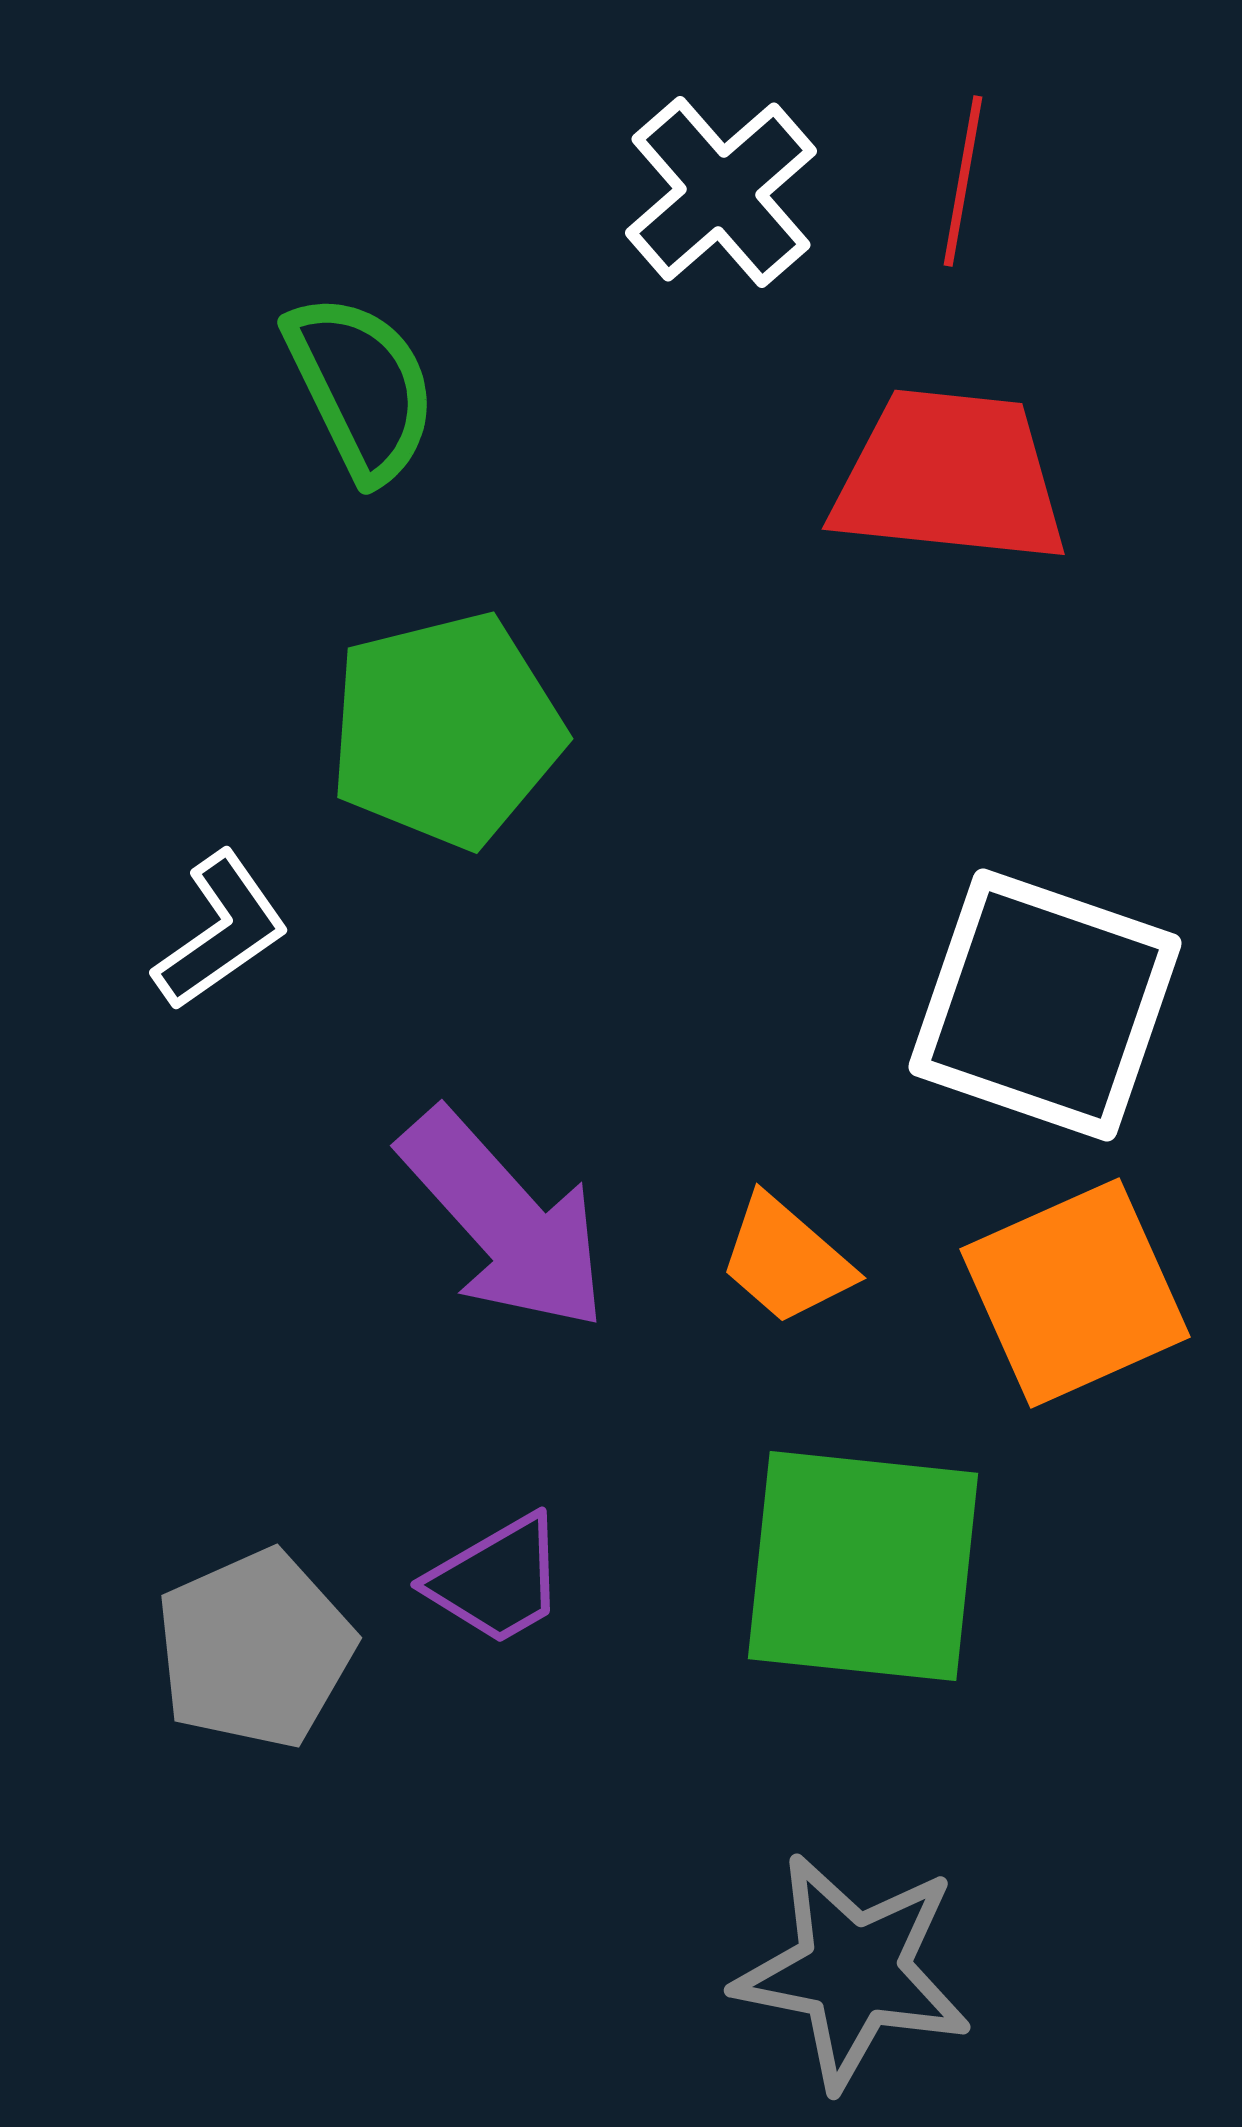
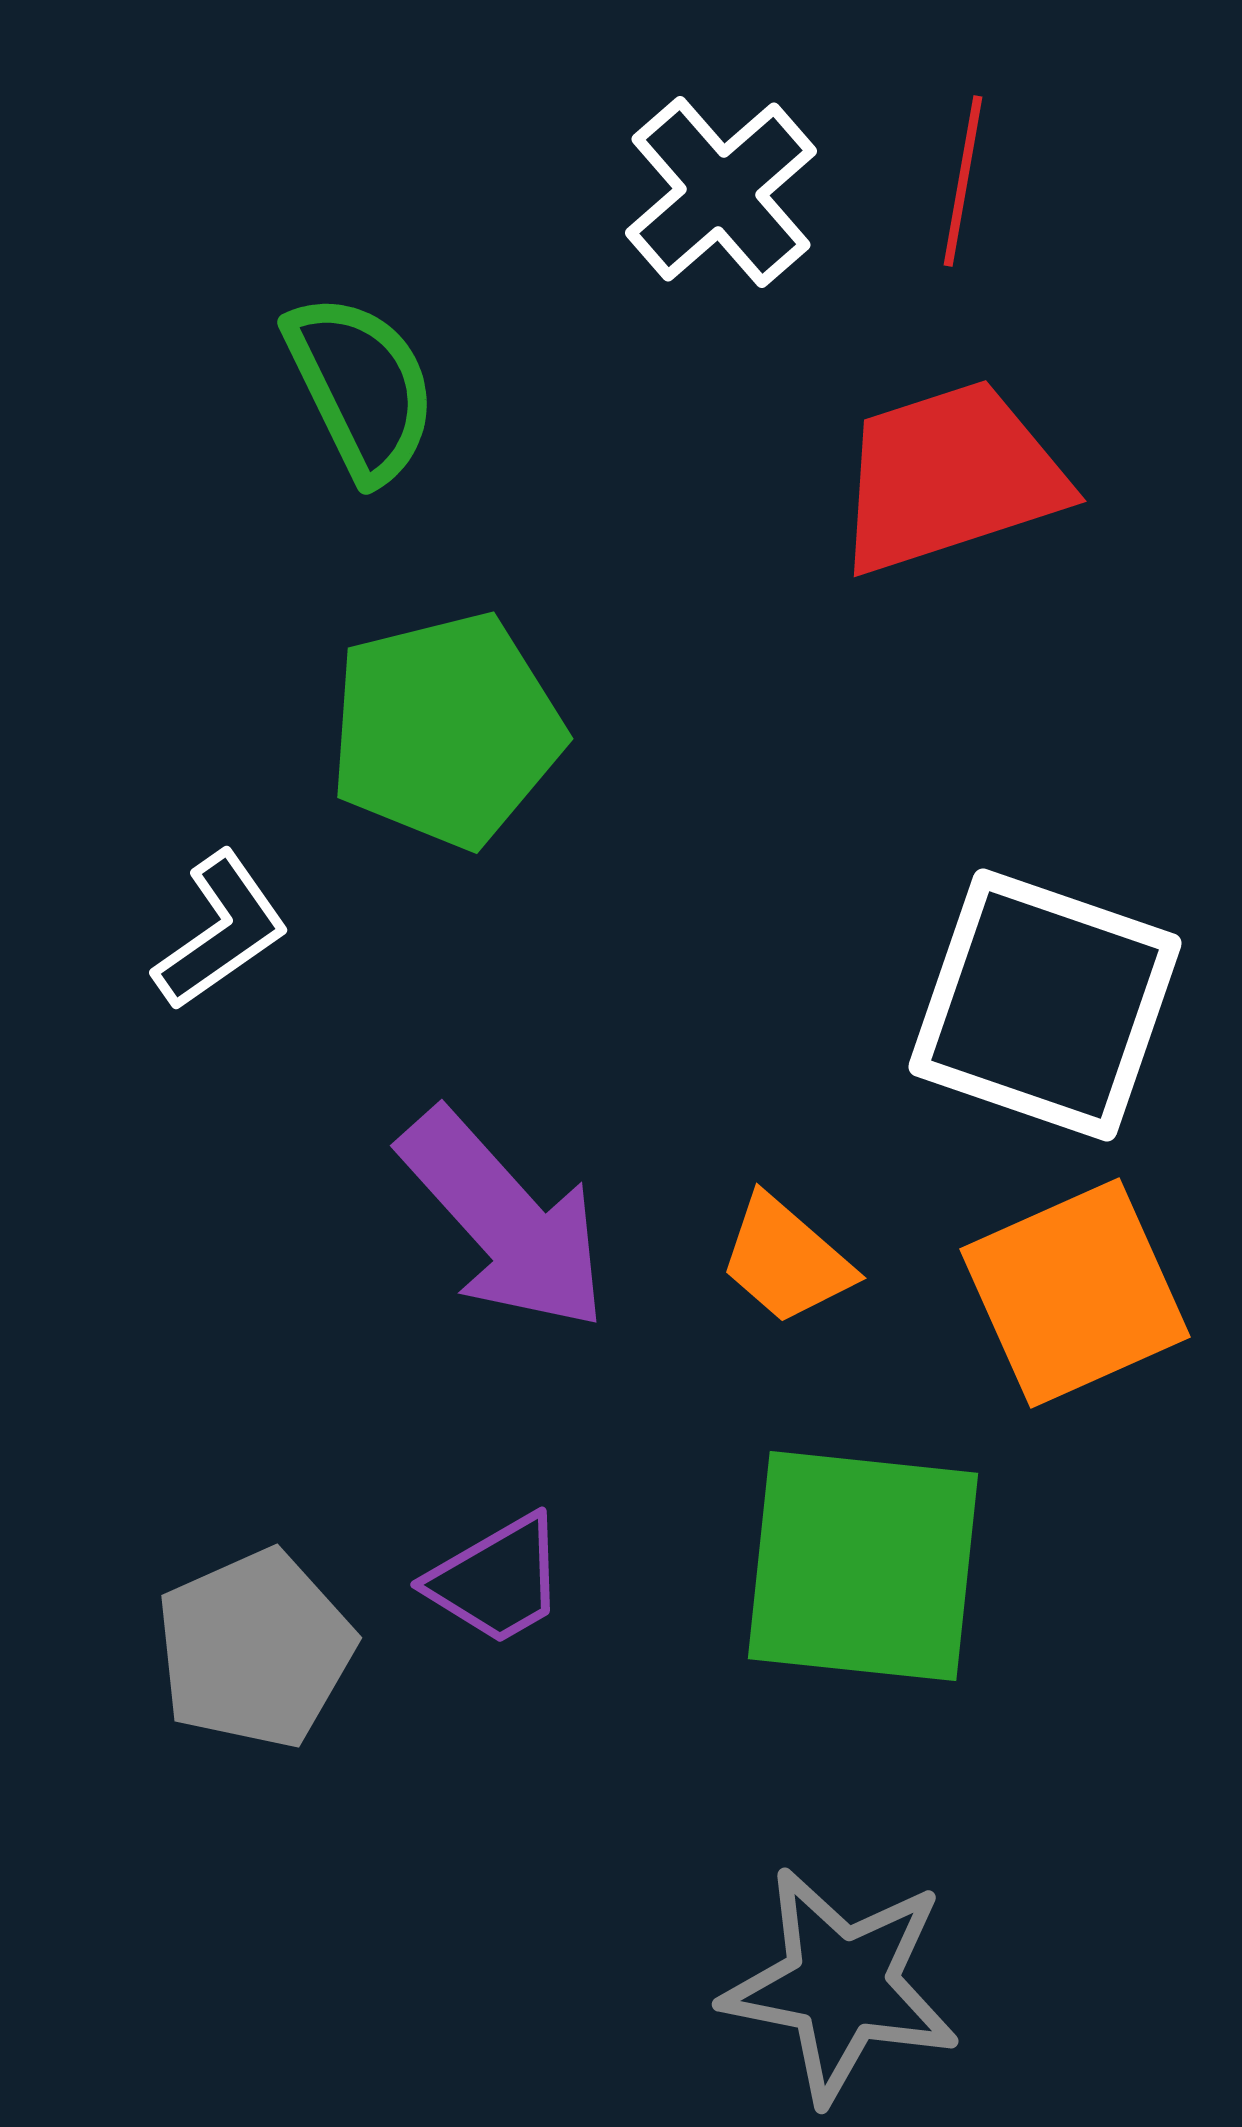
red trapezoid: rotated 24 degrees counterclockwise
gray star: moved 12 px left, 14 px down
